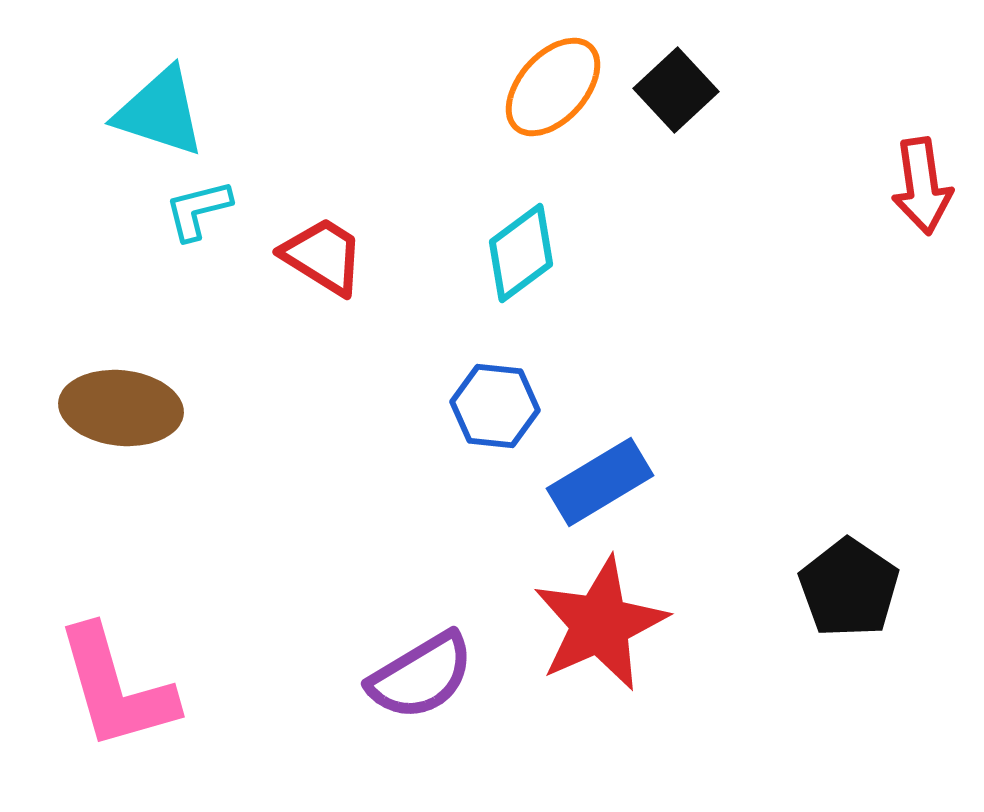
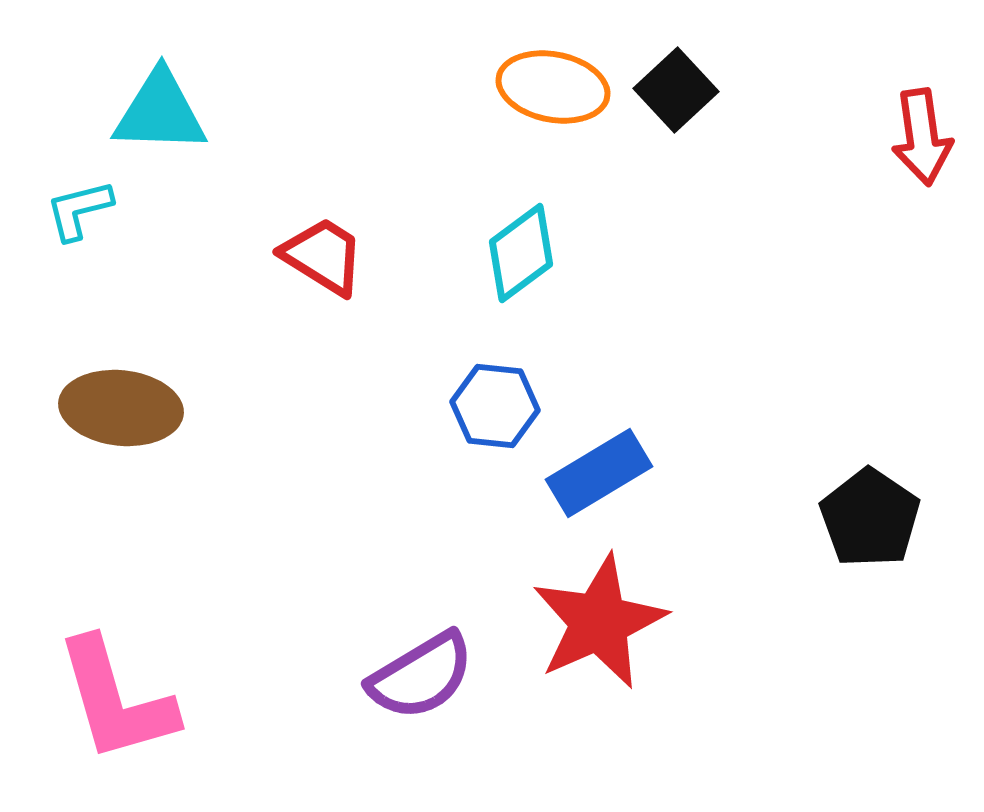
orange ellipse: rotated 59 degrees clockwise
cyan triangle: rotated 16 degrees counterclockwise
red arrow: moved 49 px up
cyan L-shape: moved 119 px left
blue rectangle: moved 1 px left, 9 px up
black pentagon: moved 21 px right, 70 px up
red star: moved 1 px left, 2 px up
pink L-shape: moved 12 px down
